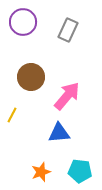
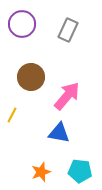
purple circle: moved 1 px left, 2 px down
blue triangle: rotated 15 degrees clockwise
